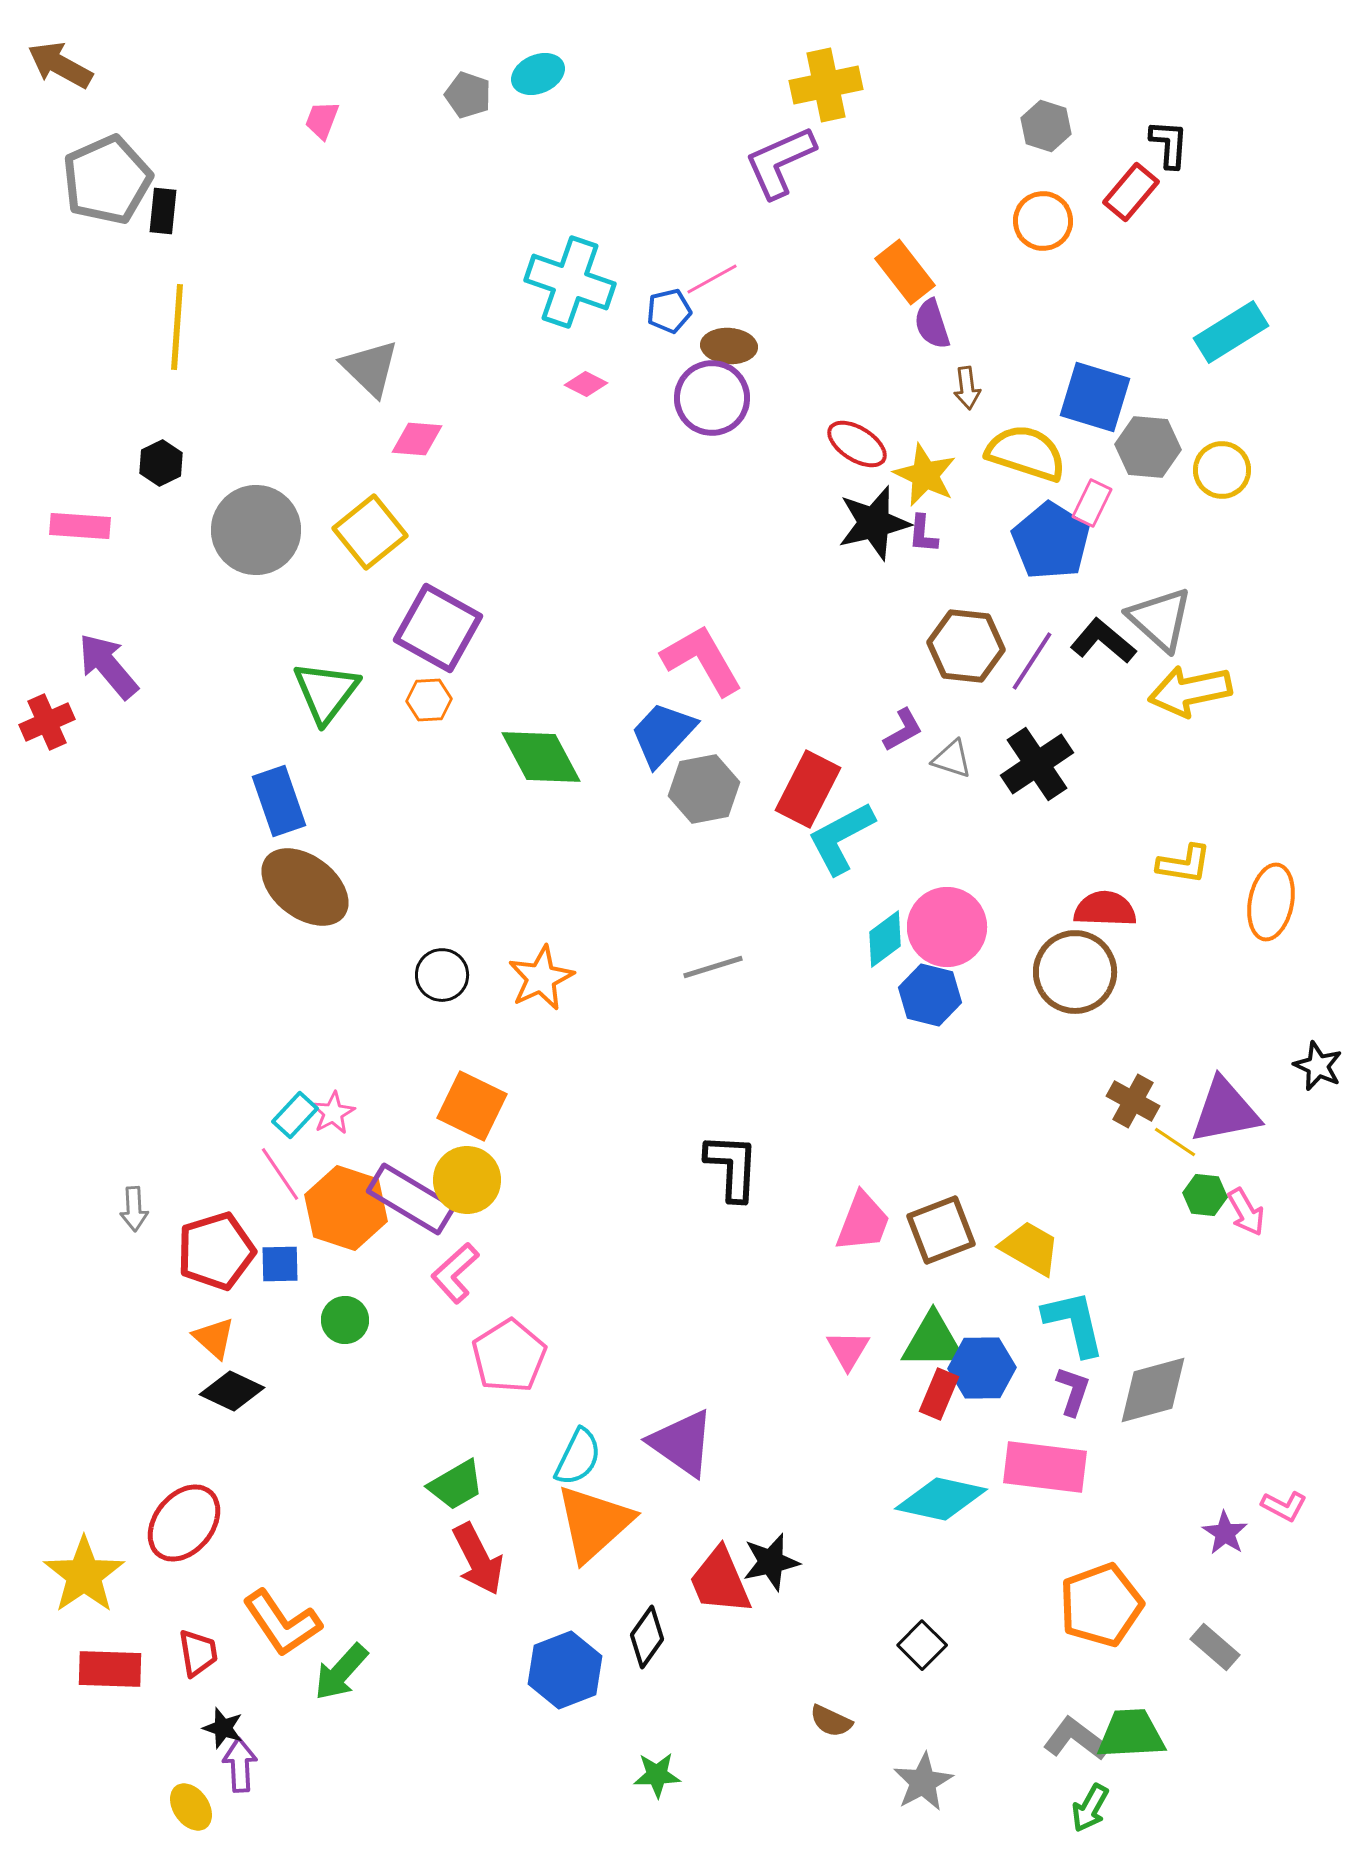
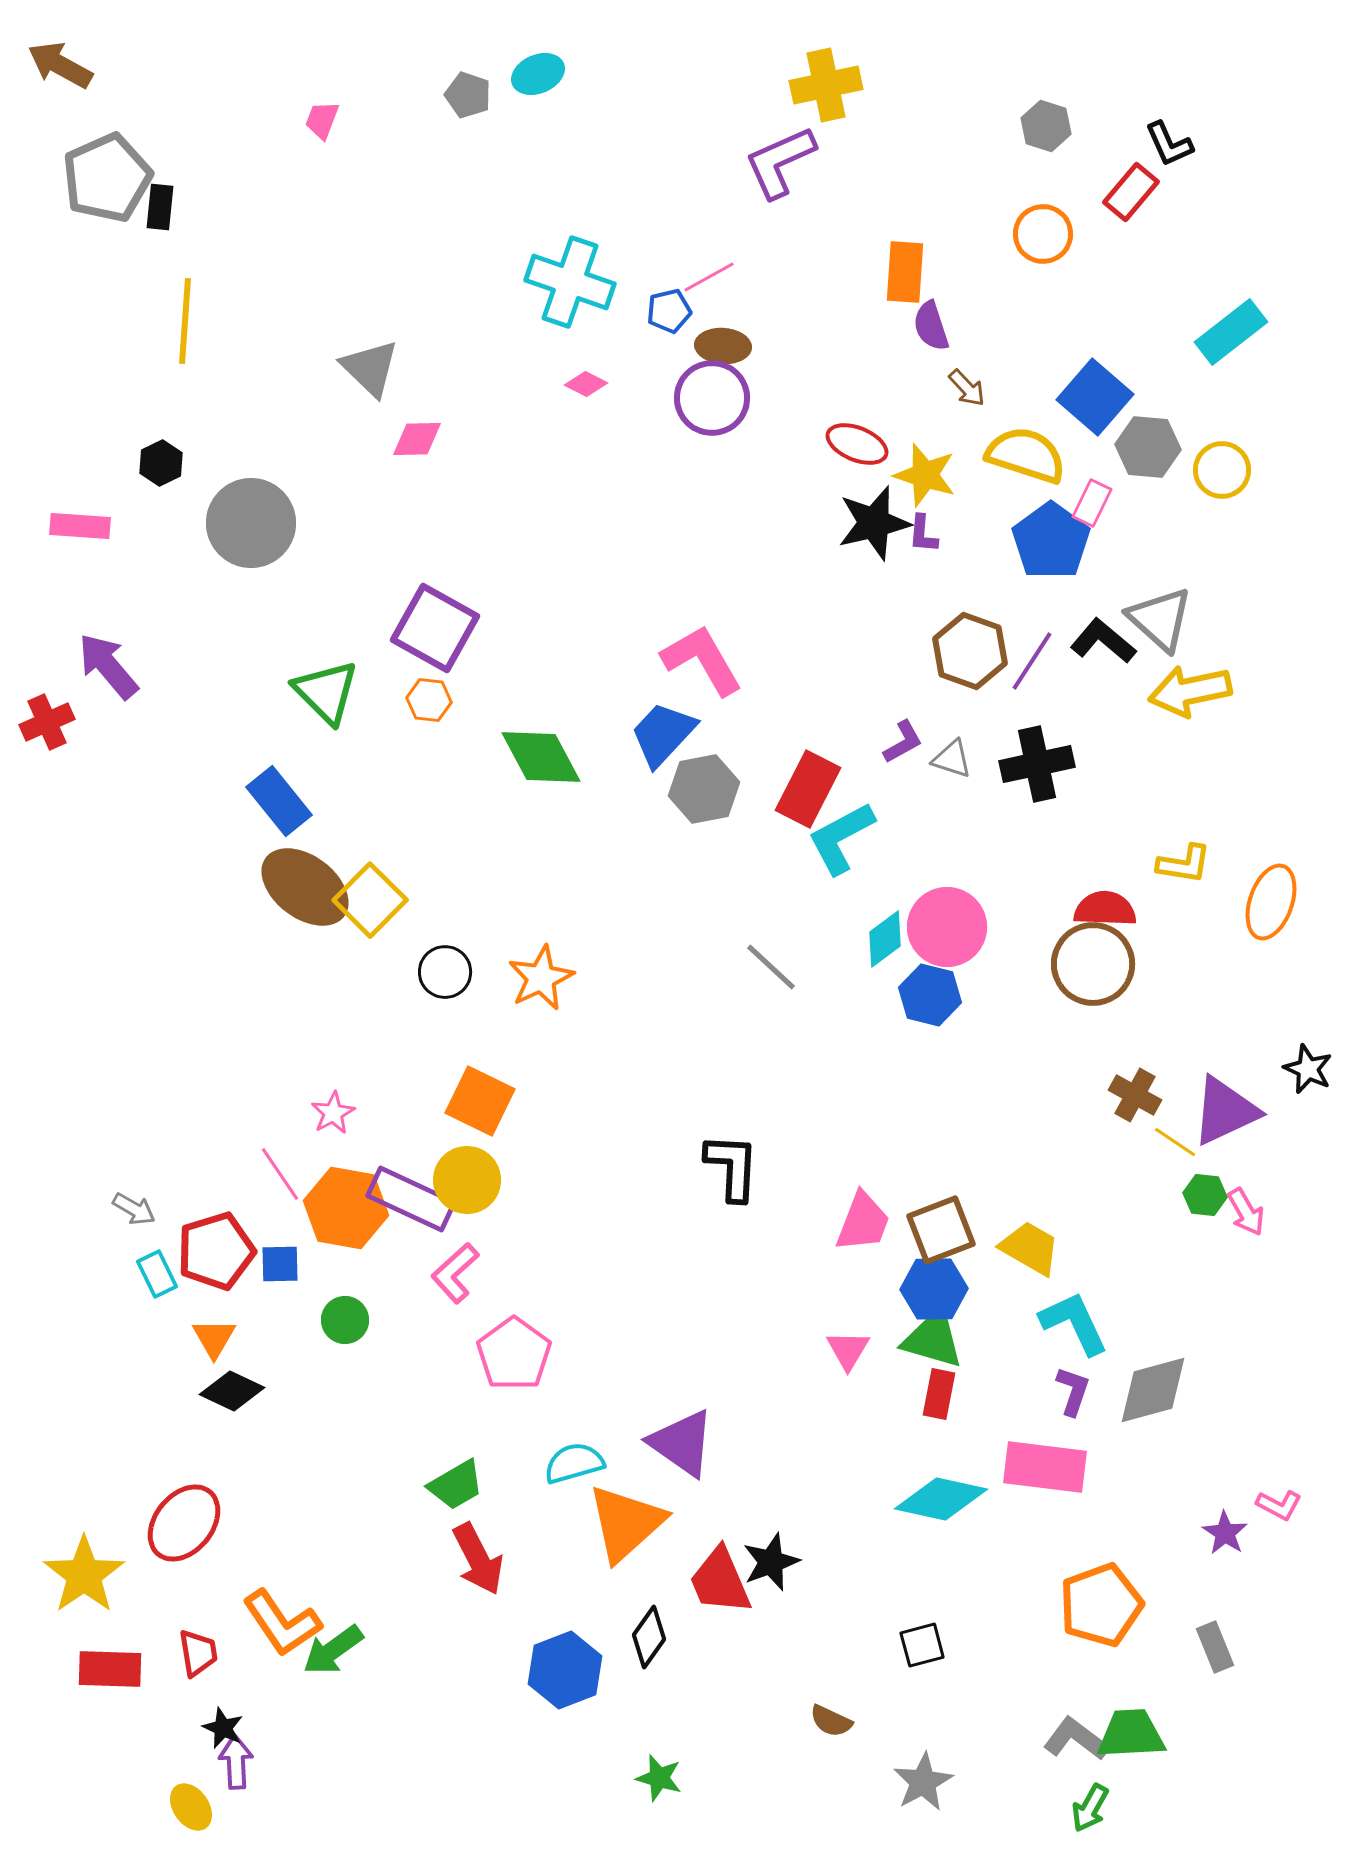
black L-shape at (1169, 144): rotated 152 degrees clockwise
gray pentagon at (107, 180): moved 2 px up
black rectangle at (163, 211): moved 3 px left, 4 px up
orange circle at (1043, 221): moved 13 px down
orange rectangle at (905, 272): rotated 42 degrees clockwise
pink line at (712, 279): moved 3 px left, 2 px up
purple semicircle at (932, 324): moved 1 px left, 2 px down
yellow line at (177, 327): moved 8 px right, 6 px up
cyan rectangle at (1231, 332): rotated 6 degrees counterclockwise
brown ellipse at (729, 346): moved 6 px left
brown arrow at (967, 388): rotated 36 degrees counterclockwise
blue square at (1095, 397): rotated 24 degrees clockwise
pink diamond at (417, 439): rotated 6 degrees counterclockwise
red ellipse at (857, 444): rotated 10 degrees counterclockwise
yellow semicircle at (1026, 453): moved 2 px down
yellow star at (925, 475): rotated 8 degrees counterclockwise
gray circle at (256, 530): moved 5 px left, 7 px up
yellow square at (370, 532): moved 368 px down; rotated 6 degrees counterclockwise
blue pentagon at (1051, 541): rotated 4 degrees clockwise
purple square at (438, 628): moved 3 px left
brown hexagon at (966, 646): moved 4 px right, 5 px down; rotated 14 degrees clockwise
green triangle at (326, 692): rotated 22 degrees counterclockwise
orange hexagon at (429, 700): rotated 9 degrees clockwise
purple L-shape at (903, 730): moved 12 px down
black cross at (1037, 764): rotated 22 degrees clockwise
blue rectangle at (279, 801): rotated 20 degrees counterclockwise
orange ellipse at (1271, 902): rotated 8 degrees clockwise
gray line at (713, 967): moved 58 px right; rotated 60 degrees clockwise
brown circle at (1075, 972): moved 18 px right, 8 px up
black circle at (442, 975): moved 3 px right, 3 px up
black star at (1318, 1066): moved 10 px left, 3 px down
brown cross at (1133, 1101): moved 2 px right, 6 px up
orange square at (472, 1106): moved 8 px right, 5 px up
purple triangle at (1225, 1111): rotated 14 degrees counterclockwise
cyan rectangle at (295, 1115): moved 138 px left, 159 px down; rotated 69 degrees counterclockwise
purple rectangle at (411, 1199): rotated 6 degrees counterclockwise
orange hexagon at (346, 1208): rotated 8 degrees counterclockwise
gray arrow at (134, 1209): rotated 57 degrees counterclockwise
cyan L-shape at (1074, 1323): rotated 12 degrees counterclockwise
orange triangle at (214, 1338): rotated 18 degrees clockwise
green triangle at (933, 1341): moved 2 px up; rotated 16 degrees clockwise
pink pentagon at (509, 1356): moved 5 px right, 2 px up; rotated 4 degrees counterclockwise
blue hexagon at (982, 1368): moved 48 px left, 79 px up
red rectangle at (939, 1394): rotated 12 degrees counterclockwise
cyan semicircle at (578, 1457): moved 4 px left, 6 px down; rotated 132 degrees counterclockwise
pink L-shape at (1284, 1506): moved 5 px left, 1 px up
orange triangle at (594, 1523): moved 32 px right
black star at (771, 1562): rotated 8 degrees counterclockwise
black diamond at (647, 1637): moved 2 px right
black square at (922, 1645): rotated 30 degrees clockwise
gray rectangle at (1215, 1647): rotated 27 degrees clockwise
green arrow at (341, 1672): moved 8 px left, 22 px up; rotated 12 degrees clockwise
black star at (223, 1728): rotated 6 degrees clockwise
purple arrow at (240, 1765): moved 4 px left, 3 px up
green star at (657, 1775): moved 2 px right, 3 px down; rotated 18 degrees clockwise
